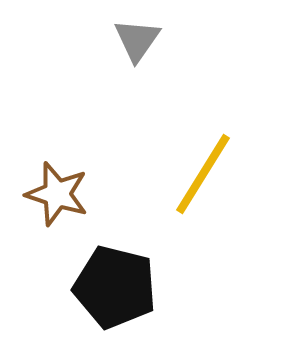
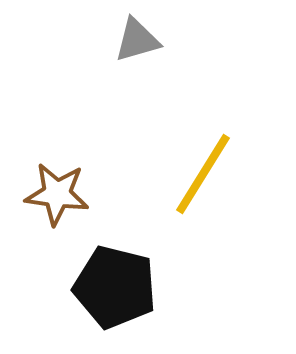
gray triangle: rotated 39 degrees clockwise
brown star: rotated 10 degrees counterclockwise
